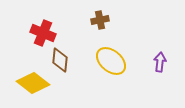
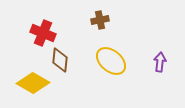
yellow diamond: rotated 8 degrees counterclockwise
